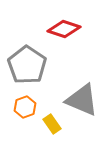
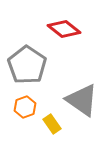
red diamond: rotated 20 degrees clockwise
gray triangle: rotated 12 degrees clockwise
